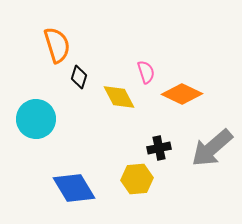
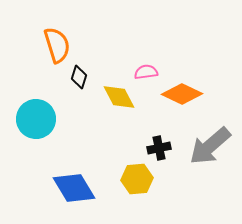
pink semicircle: rotated 80 degrees counterclockwise
gray arrow: moved 2 px left, 2 px up
